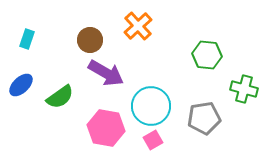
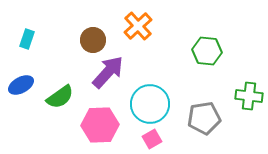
brown circle: moved 3 px right
green hexagon: moved 4 px up
purple arrow: moved 2 px right, 1 px up; rotated 78 degrees counterclockwise
blue ellipse: rotated 15 degrees clockwise
green cross: moved 5 px right, 7 px down; rotated 8 degrees counterclockwise
cyan circle: moved 1 px left, 2 px up
pink hexagon: moved 6 px left, 3 px up; rotated 12 degrees counterclockwise
pink square: moved 1 px left, 1 px up
